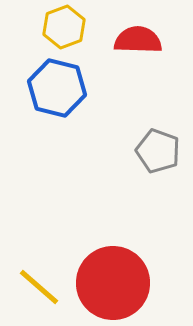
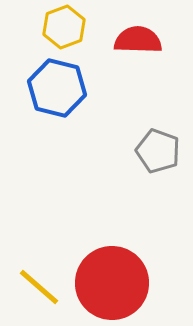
red circle: moved 1 px left
